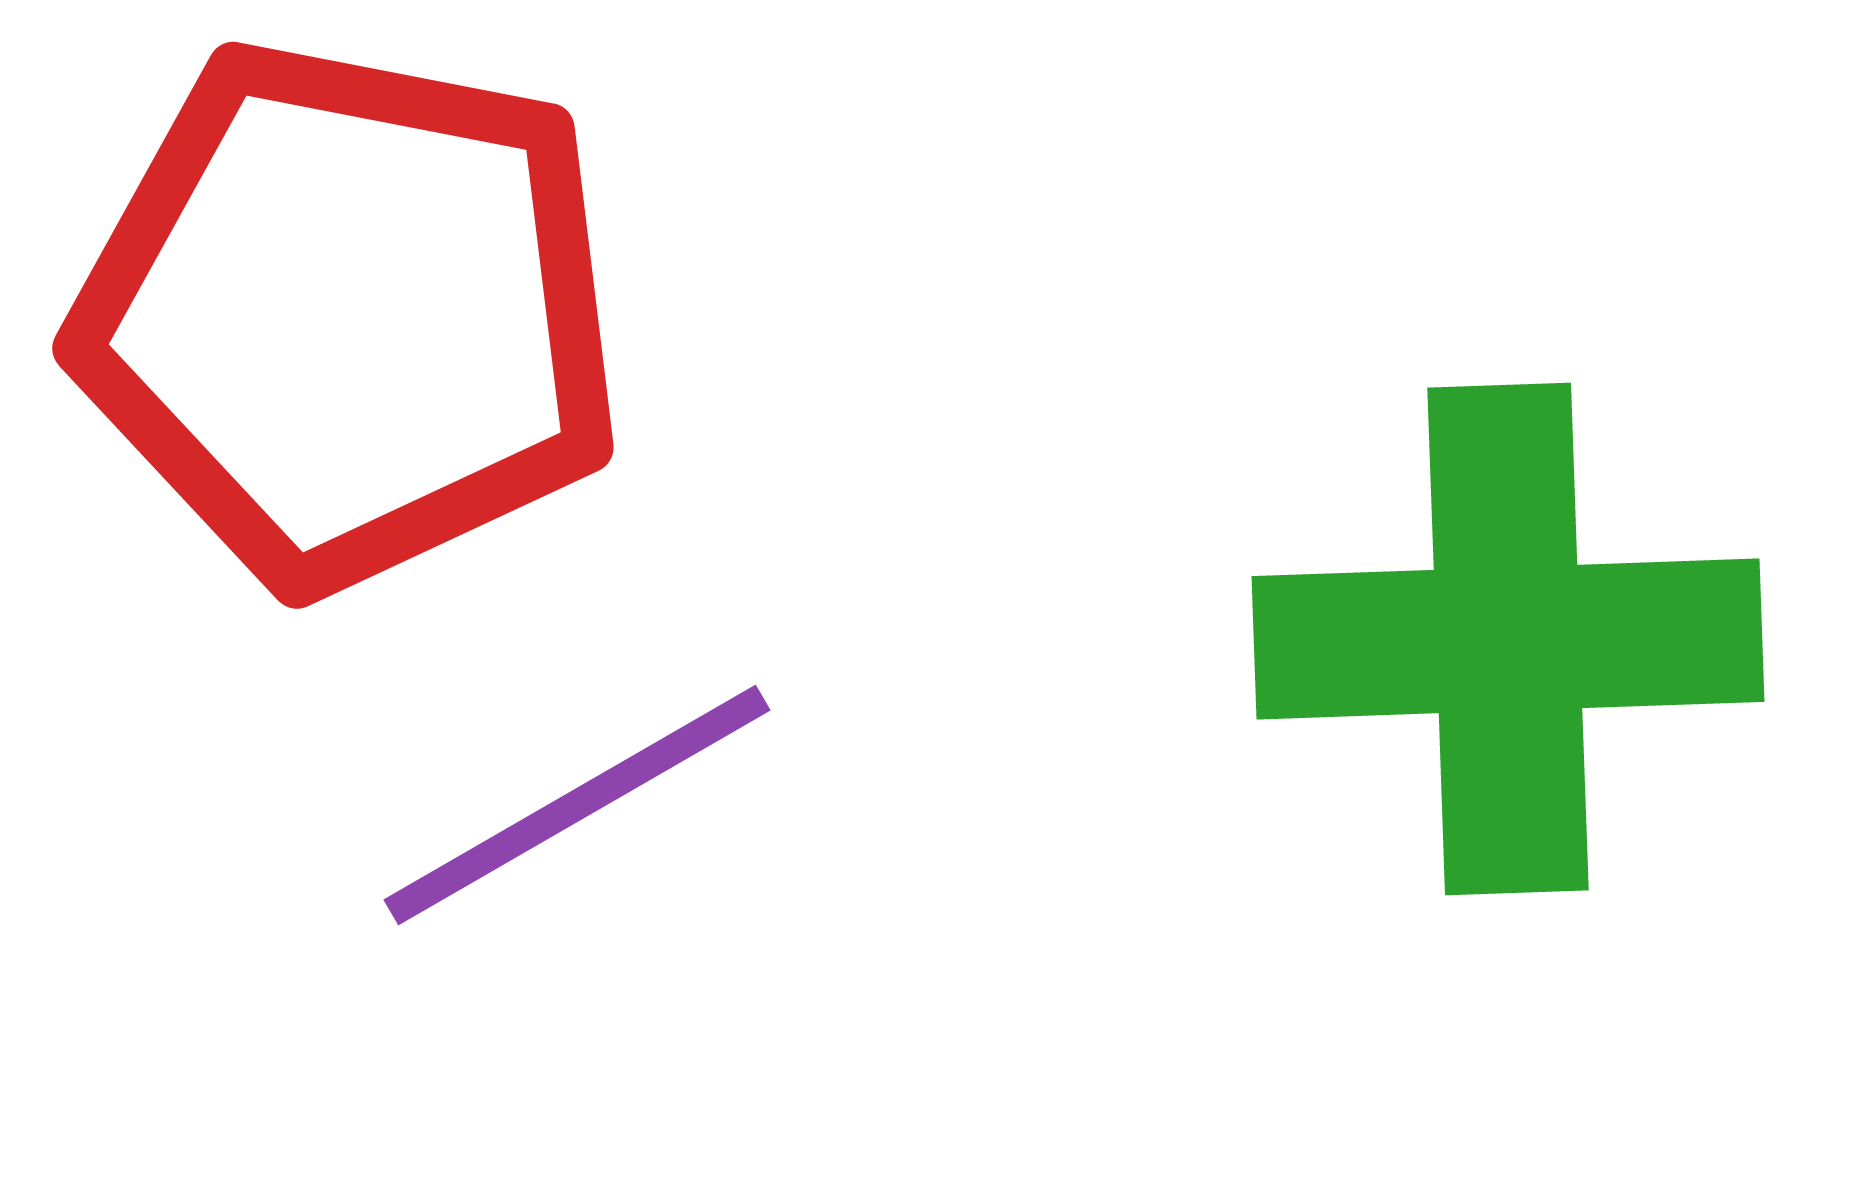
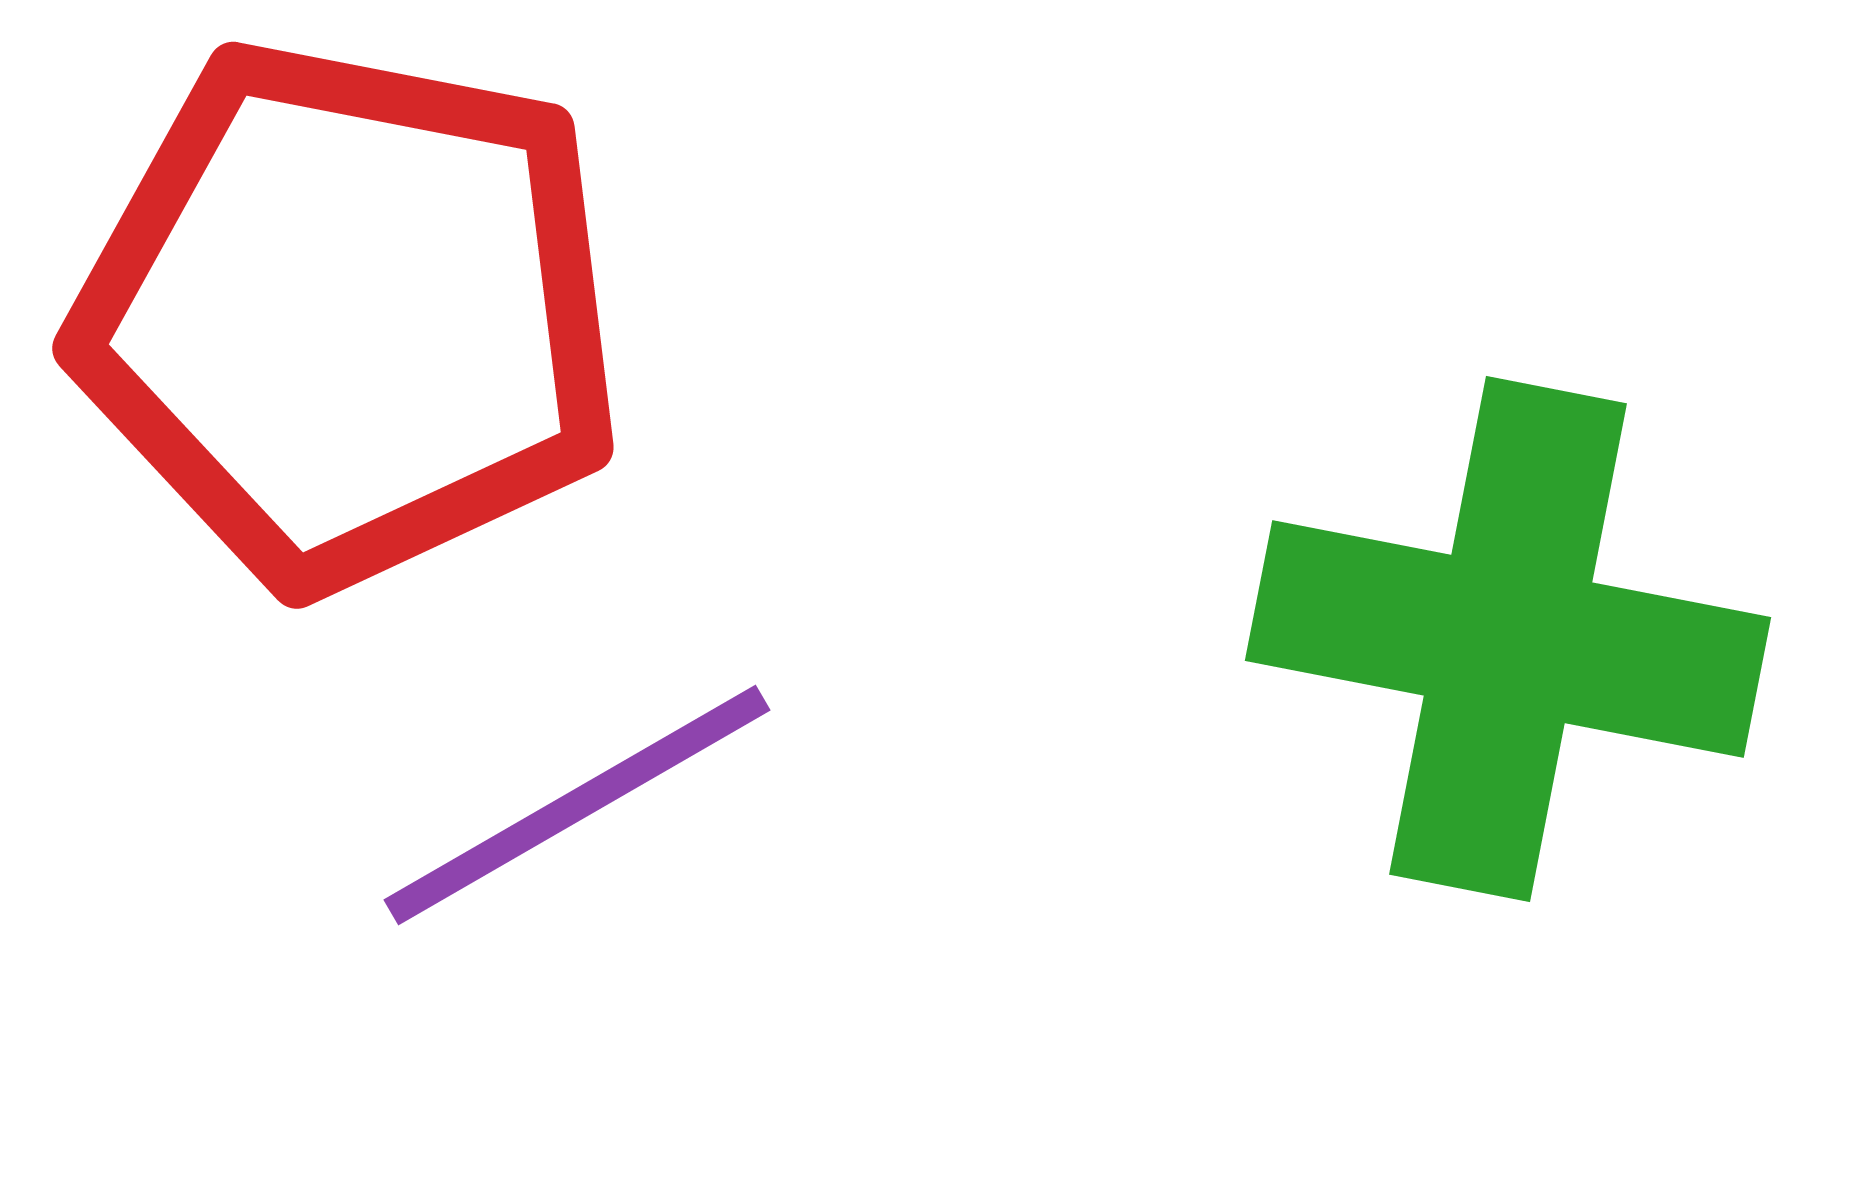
green cross: rotated 13 degrees clockwise
